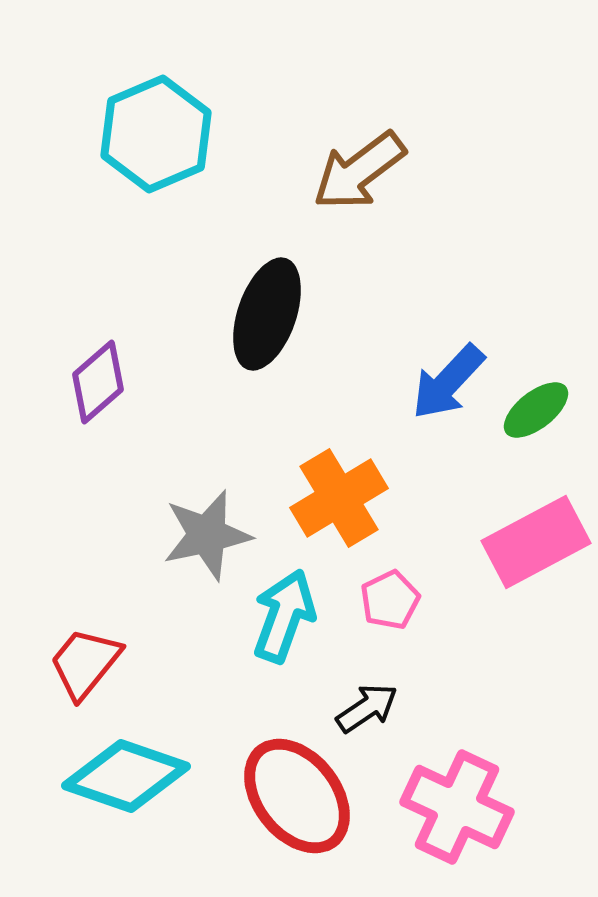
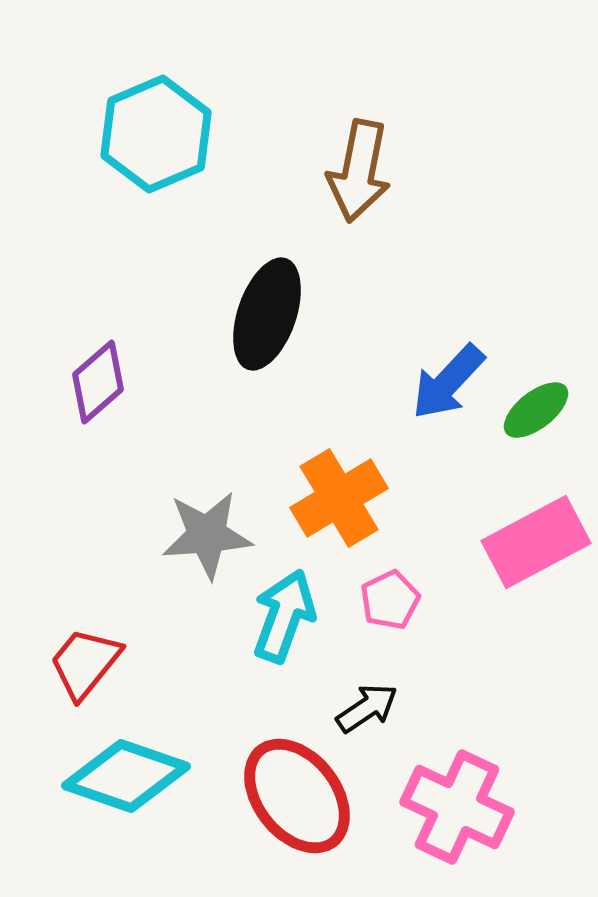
brown arrow: rotated 42 degrees counterclockwise
gray star: rotated 8 degrees clockwise
